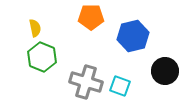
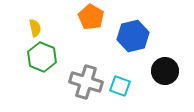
orange pentagon: rotated 30 degrees clockwise
